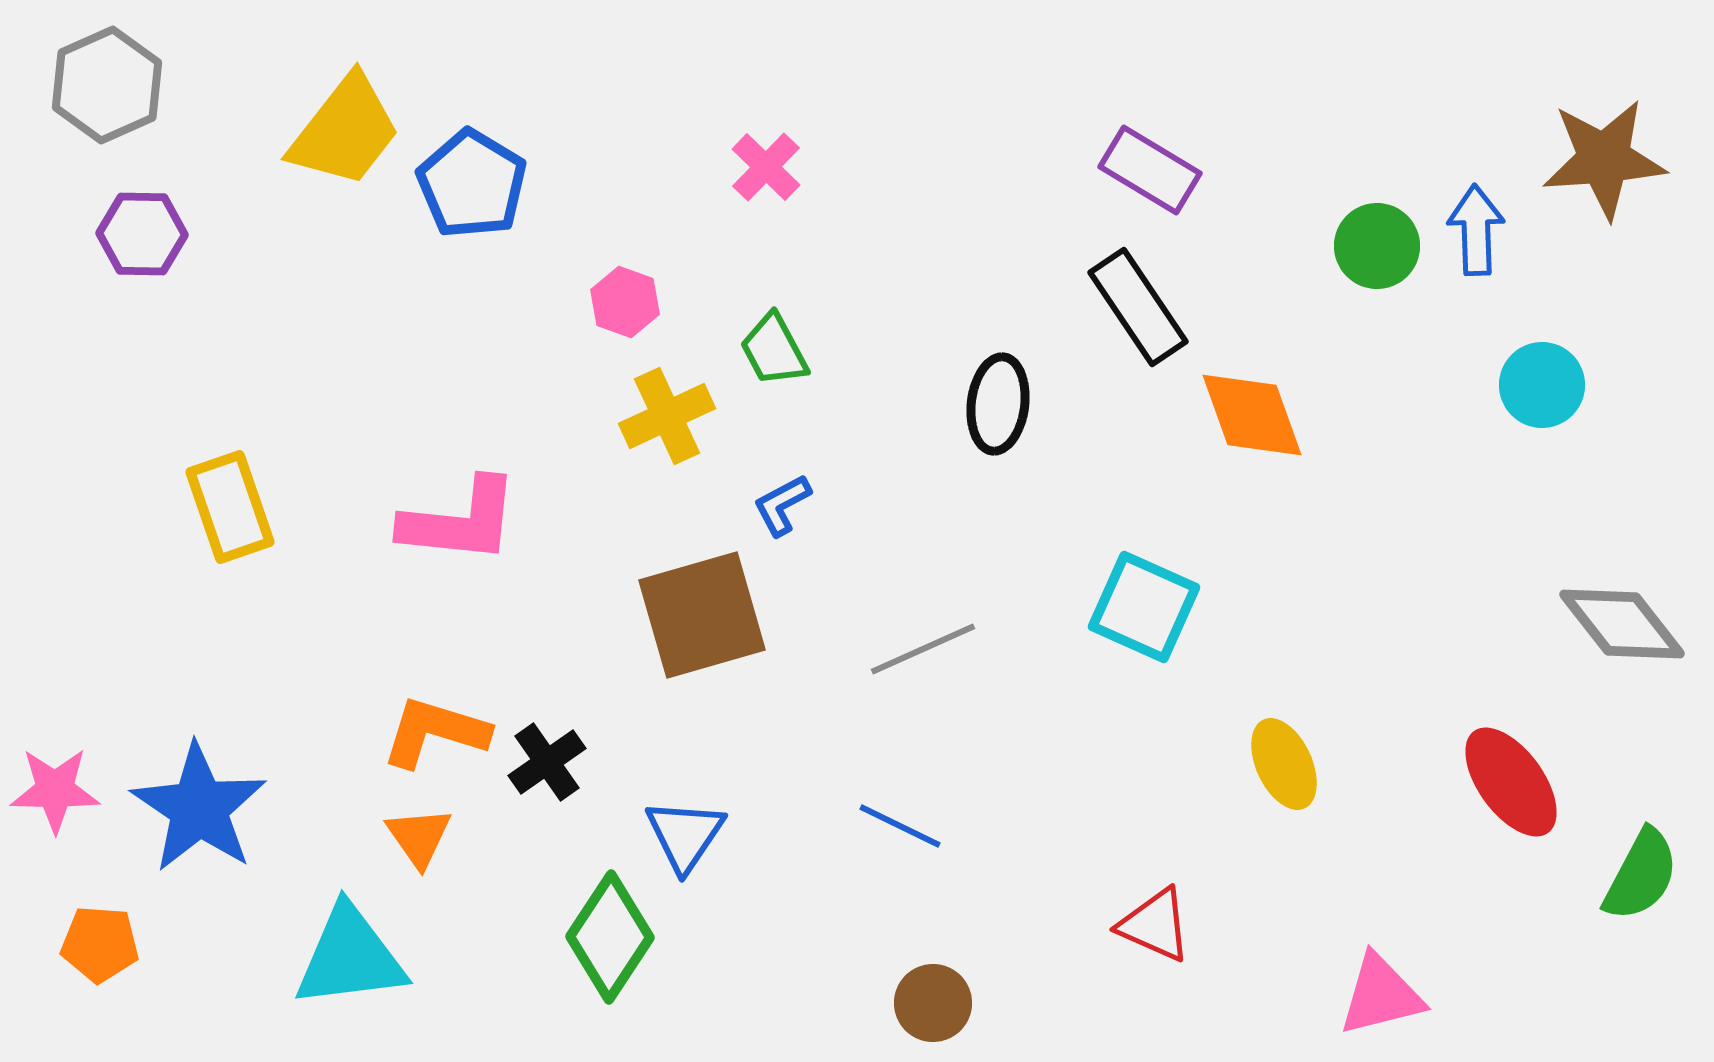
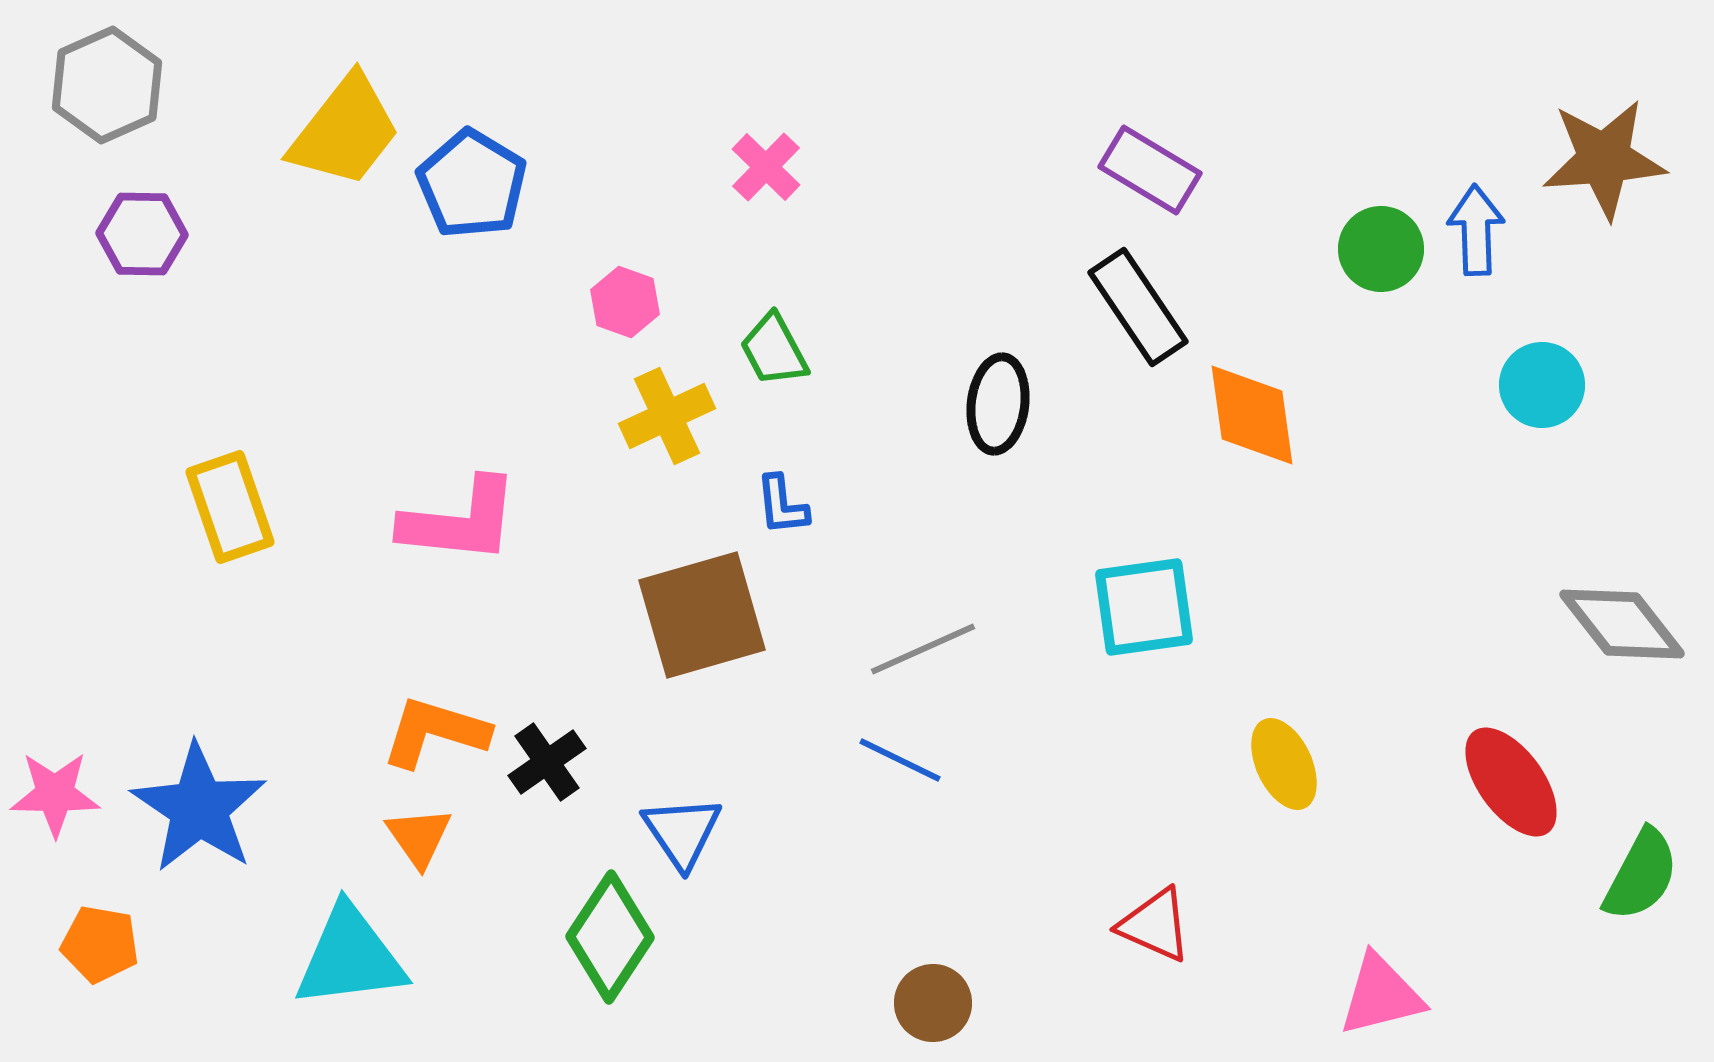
green circle: moved 4 px right, 3 px down
orange diamond: rotated 12 degrees clockwise
blue L-shape: rotated 68 degrees counterclockwise
cyan square: rotated 32 degrees counterclockwise
pink star: moved 4 px down
blue line: moved 66 px up
blue triangle: moved 3 px left, 3 px up; rotated 8 degrees counterclockwise
orange pentagon: rotated 6 degrees clockwise
